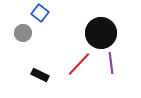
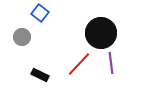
gray circle: moved 1 px left, 4 px down
